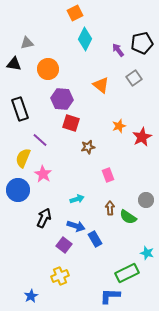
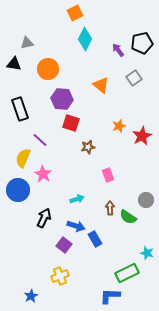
red star: moved 1 px up
